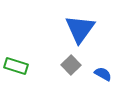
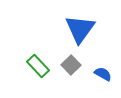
green rectangle: moved 22 px right; rotated 30 degrees clockwise
